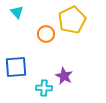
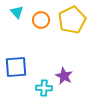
orange circle: moved 5 px left, 14 px up
